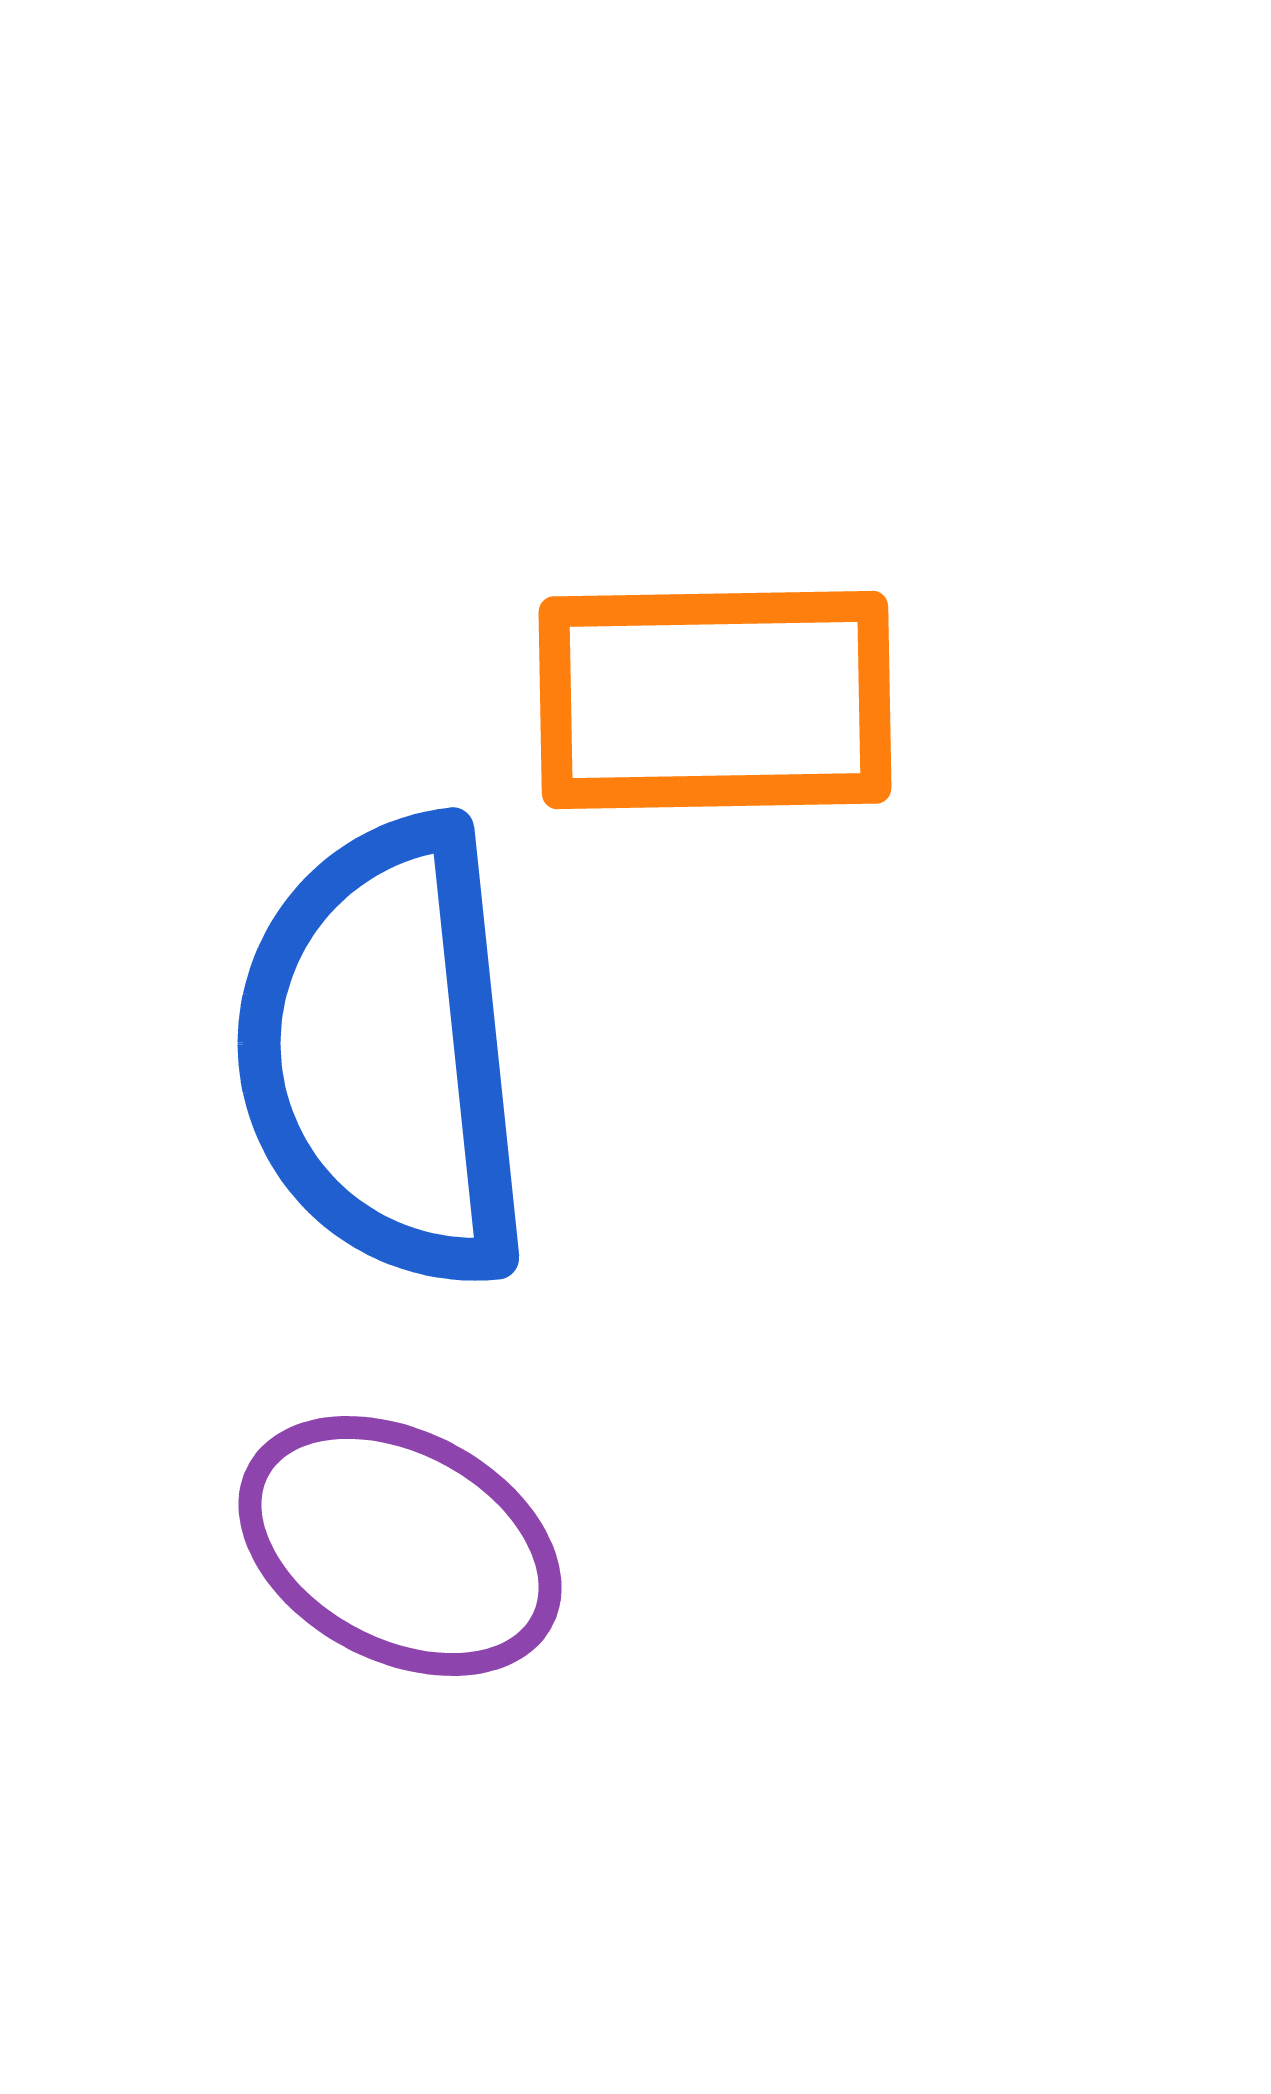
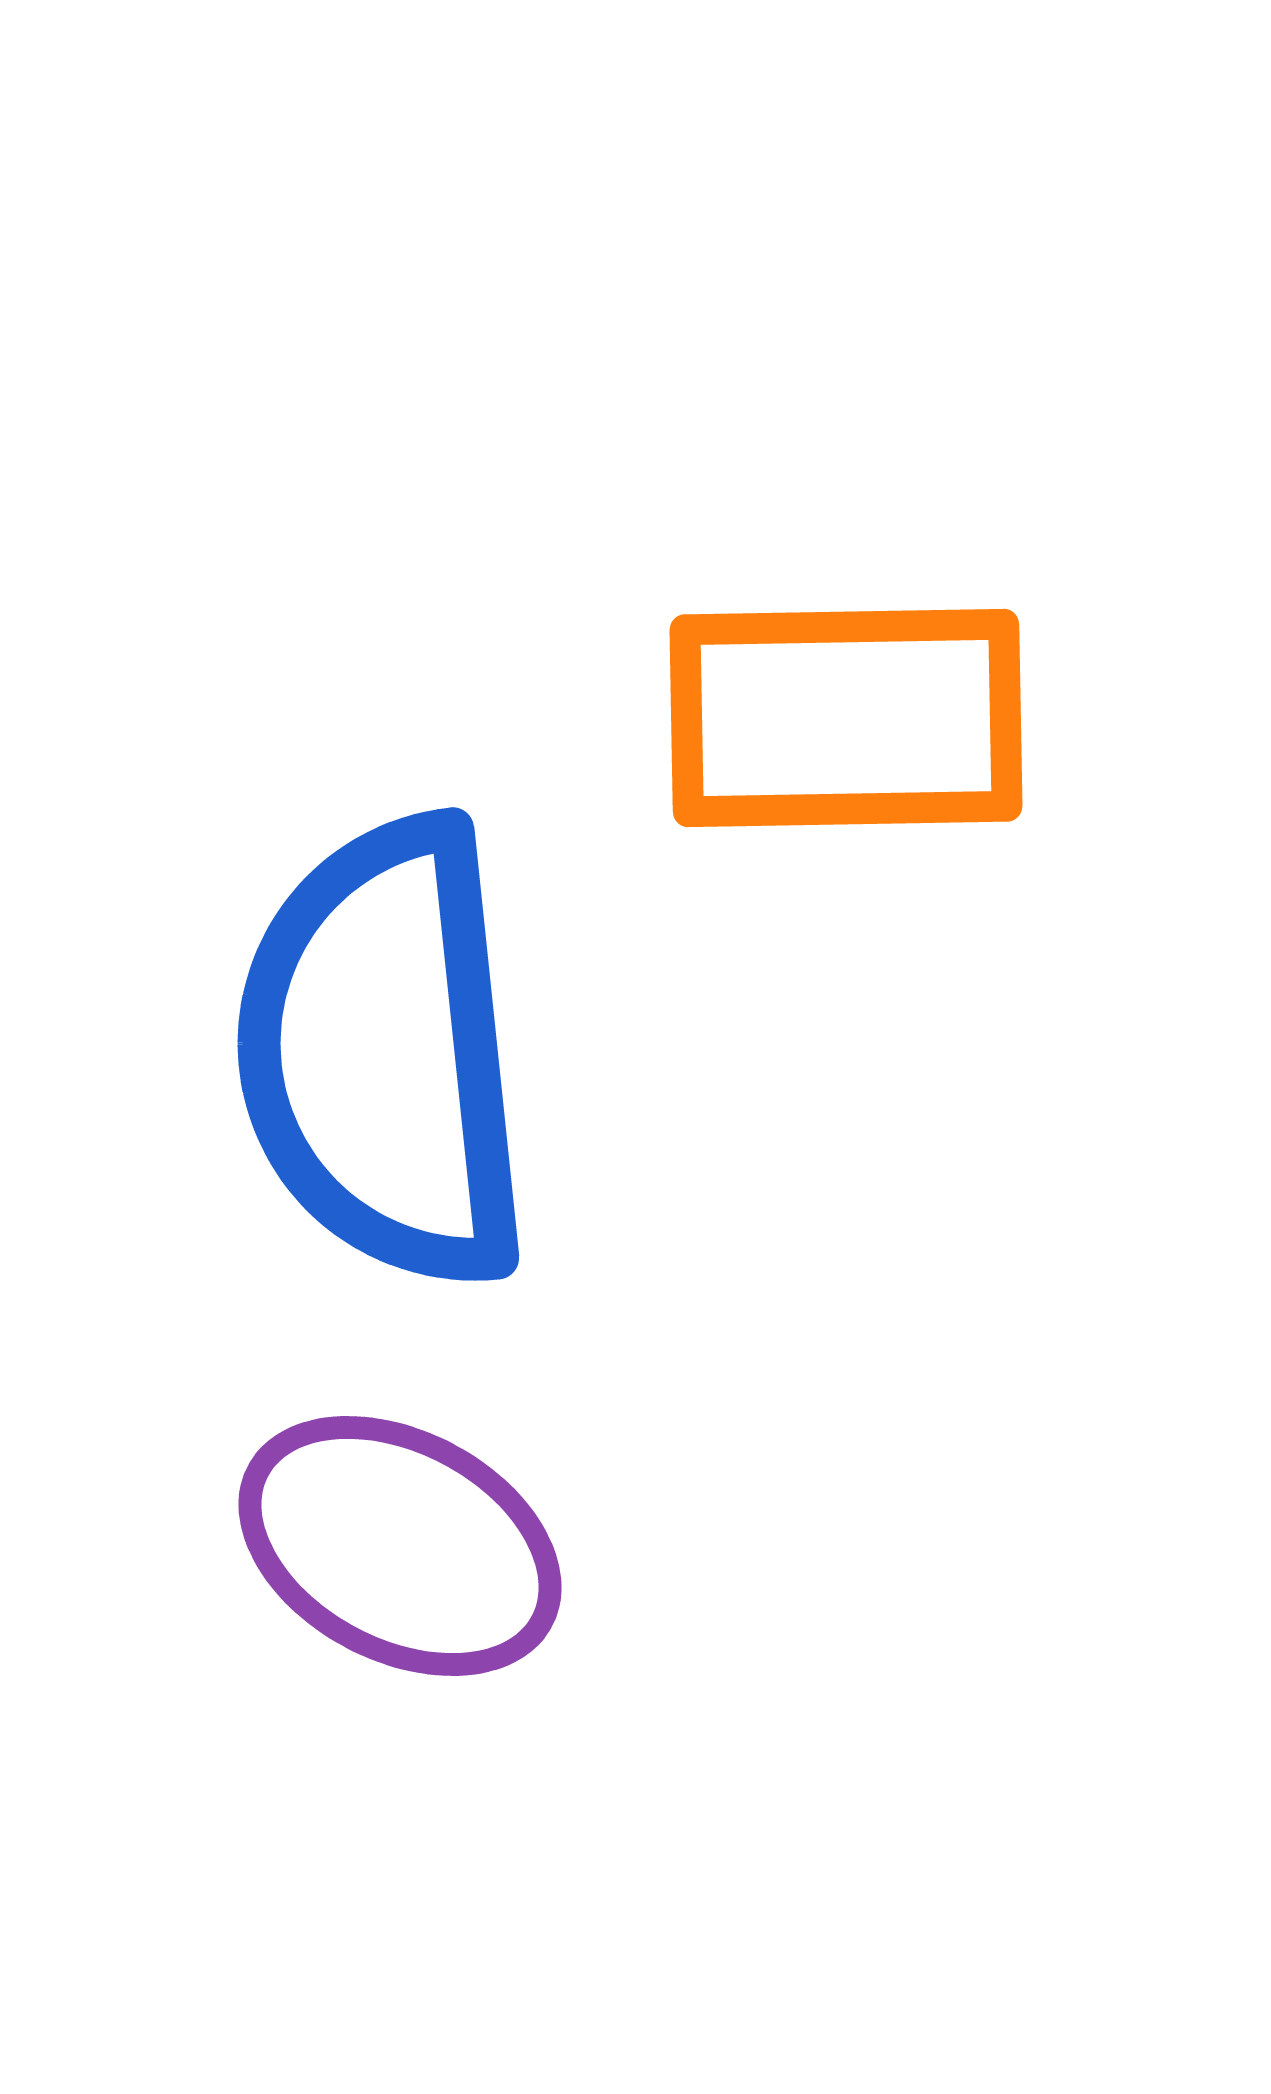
orange rectangle: moved 131 px right, 18 px down
